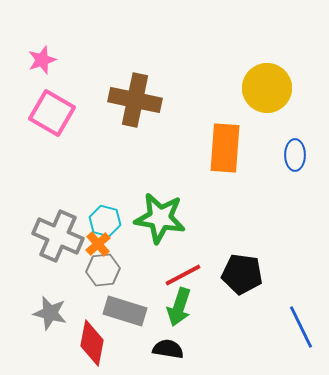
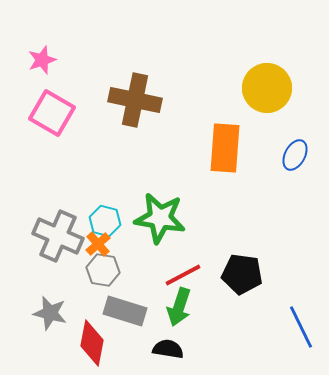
blue ellipse: rotated 28 degrees clockwise
gray hexagon: rotated 16 degrees clockwise
